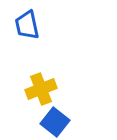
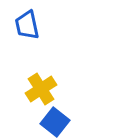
yellow cross: rotated 12 degrees counterclockwise
